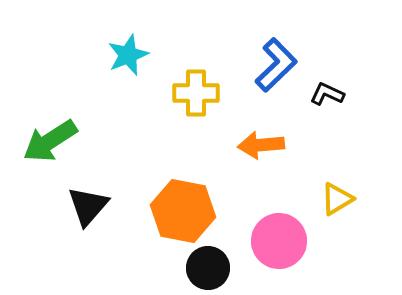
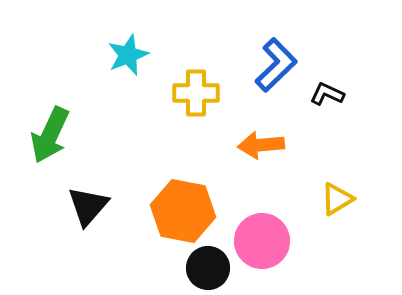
green arrow: moved 6 px up; rotated 32 degrees counterclockwise
pink circle: moved 17 px left
